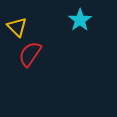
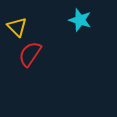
cyan star: rotated 20 degrees counterclockwise
